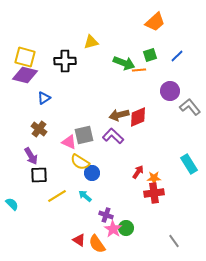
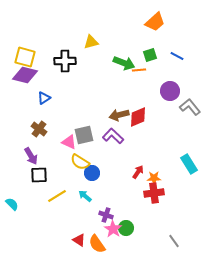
blue line: rotated 72 degrees clockwise
